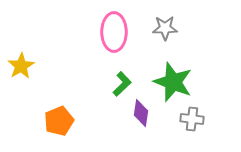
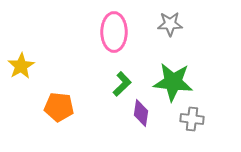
gray star: moved 5 px right, 4 px up
green star: rotated 15 degrees counterclockwise
orange pentagon: moved 14 px up; rotated 28 degrees clockwise
